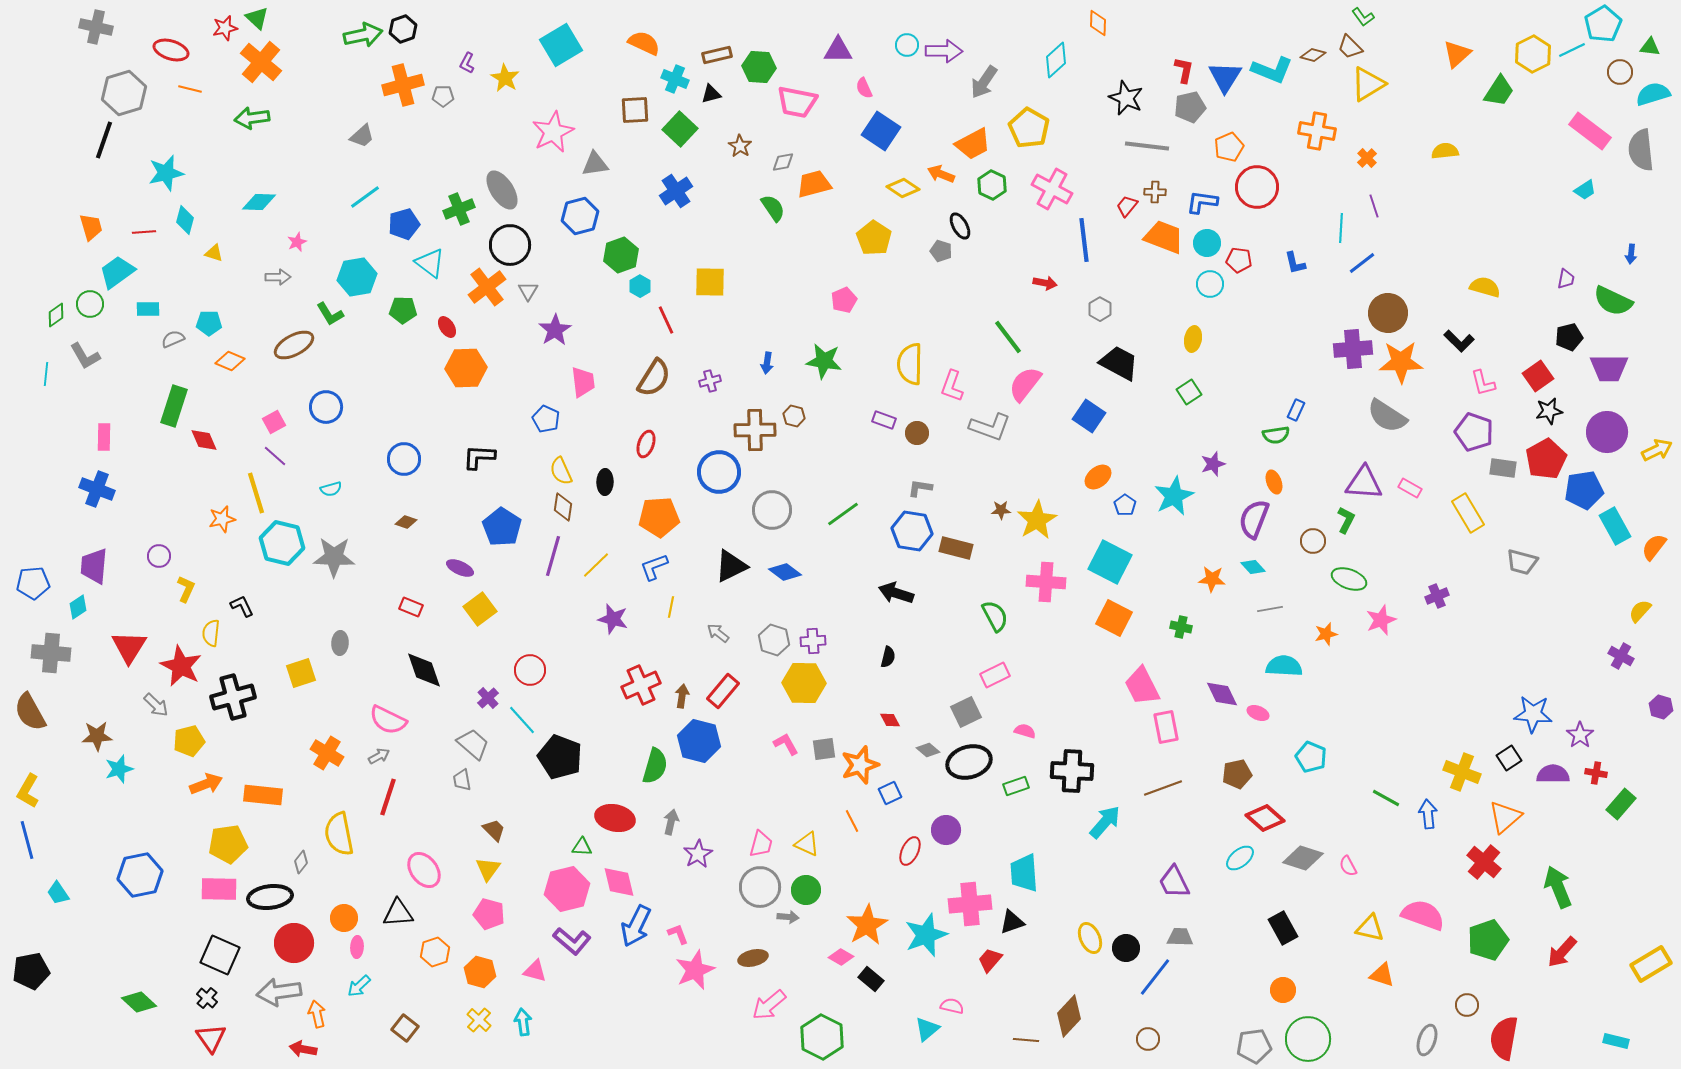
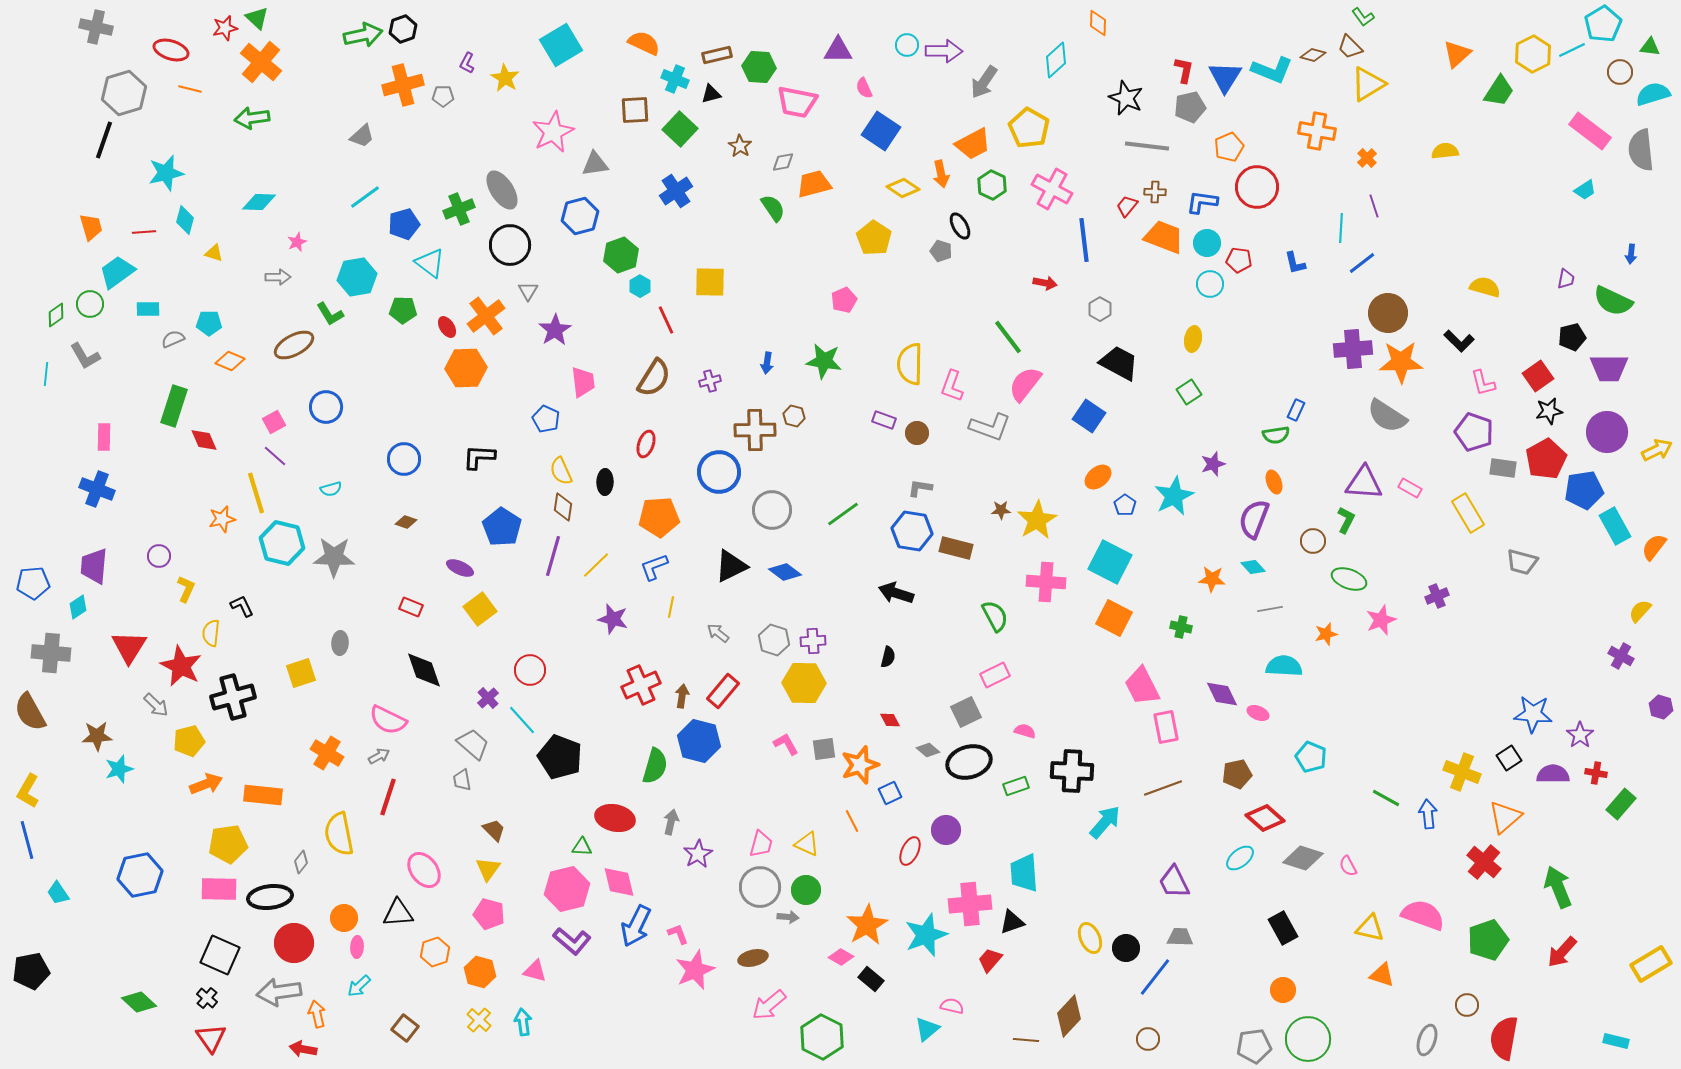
orange arrow at (941, 174): rotated 124 degrees counterclockwise
orange cross at (487, 287): moved 1 px left, 29 px down
black pentagon at (1569, 337): moved 3 px right
